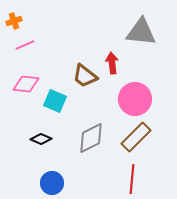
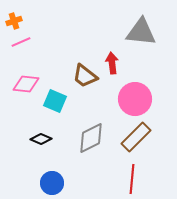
pink line: moved 4 px left, 3 px up
